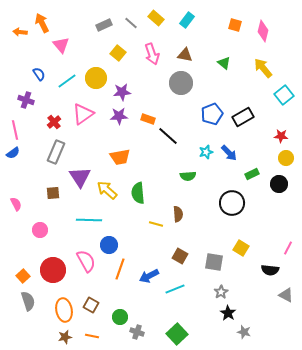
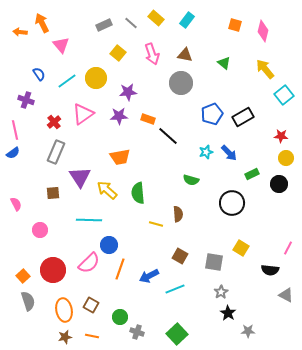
yellow arrow at (263, 68): moved 2 px right, 1 px down
purple star at (122, 92): moved 6 px right
green semicircle at (188, 176): moved 3 px right, 4 px down; rotated 21 degrees clockwise
pink semicircle at (86, 261): moved 3 px right, 2 px down; rotated 75 degrees clockwise
gray star at (244, 332): moved 4 px right, 1 px up; rotated 16 degrees counterclockwise
